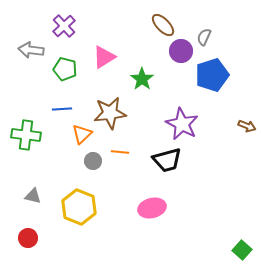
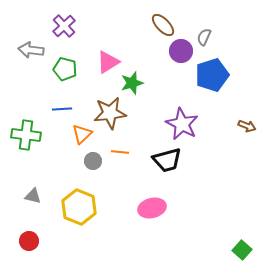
pink triangle: moved 4 px right, 5 px down
green star: moved 10 px left, 4 px down; rotated 20 degrees clockwise
red circle: moved 1 px right, 3 px down
